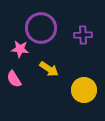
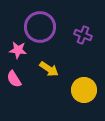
purple circle: moved 1 px left, 1 px up
purple cross: rotated 24 degrees clockwise
pink star: moved 2 px left, 1 px down
